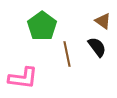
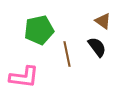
green pentagon: moved 3 px left, 4 px down; rotated 24 degrees clockwise
pink L-shape: moved 1 px right, 1 px up
